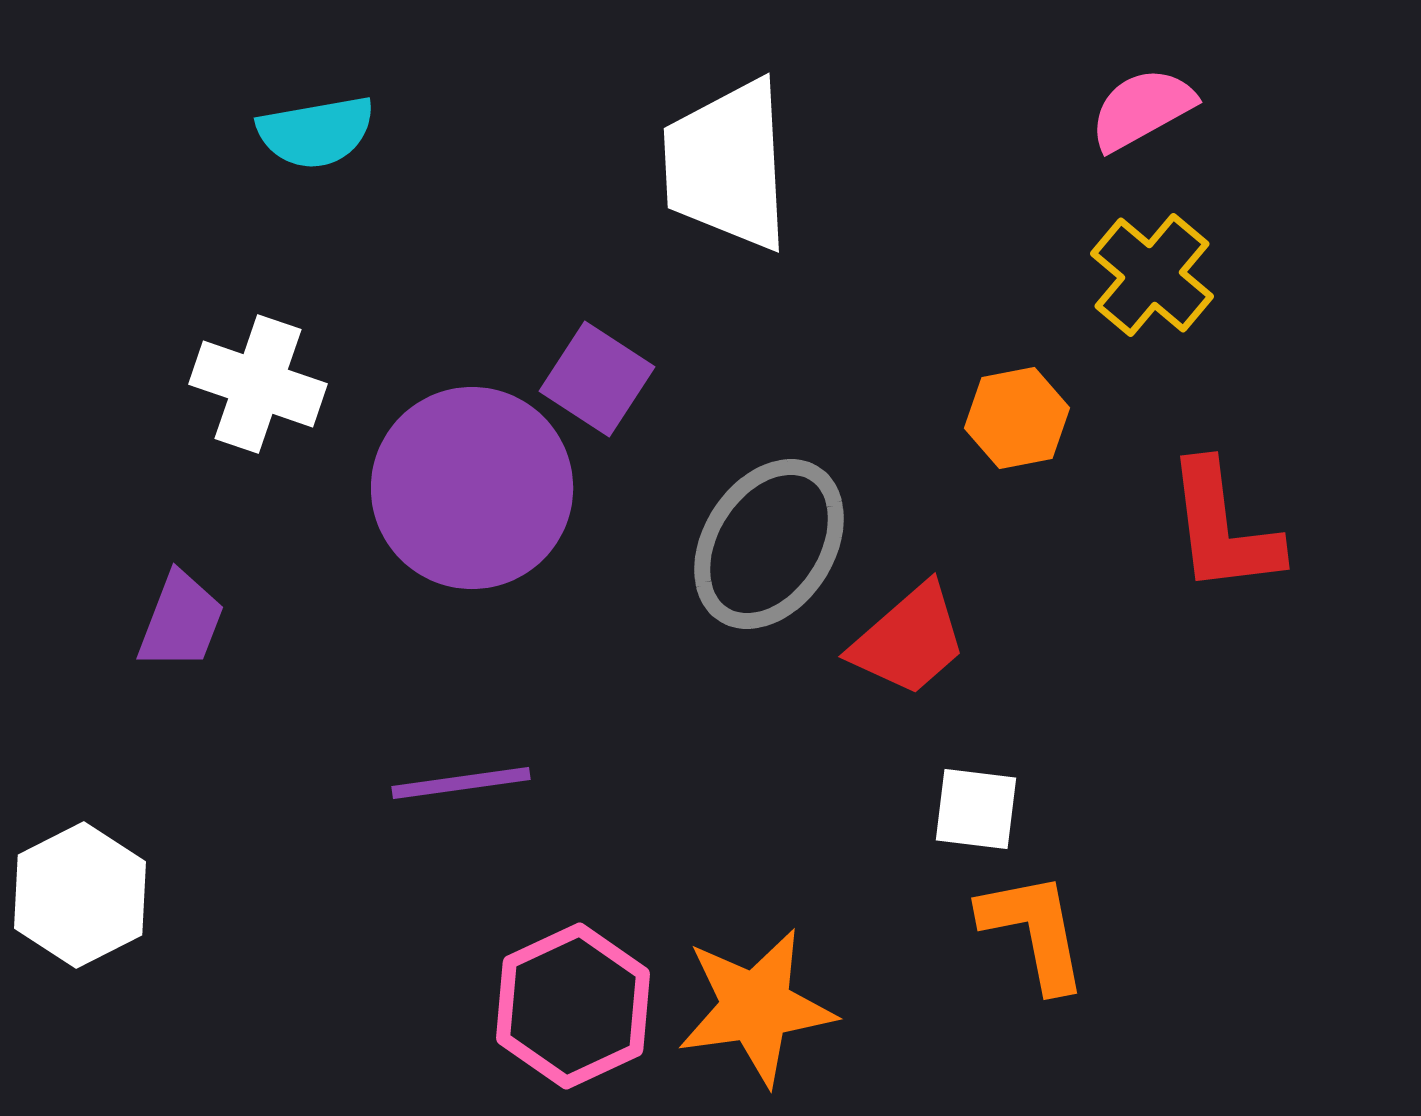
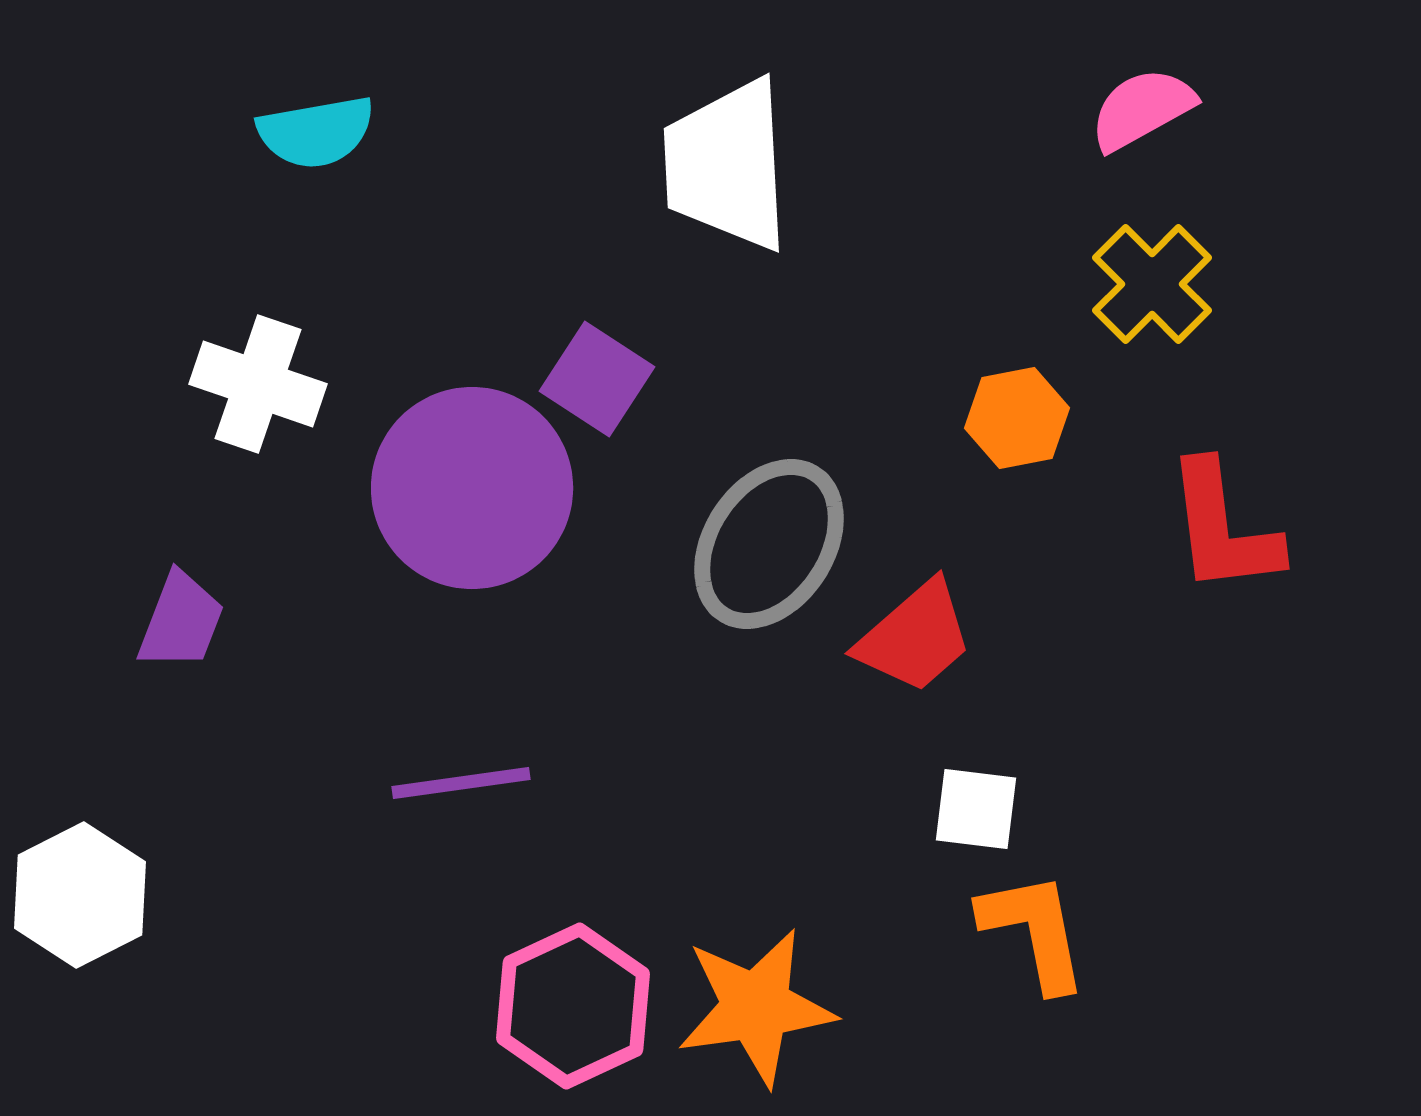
yellow cross: moved 9 px down; rotated 5 degrees clockwise
red trapezoid: moved 6 px right, 3 px up
